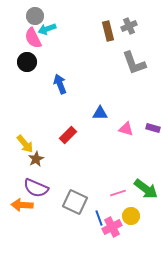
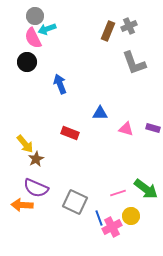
brown rectangle: rotated 36 degrees clockwise
red rectangle: moved 2 px right, 2 px up; rotated 66 degrees clockwise
